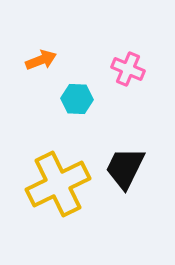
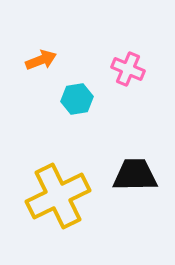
cyan hexagon: rotated 12 degrees counterclockwise
black trapezoid: moved 10 px right, 7 px down; rotated 63 degrees clockwise
yellow cross: moved 12 px down
